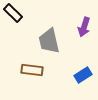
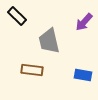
black rectangle: moved 4 px right, 3 px down
purple arrow: moved 5 px up; rotated 24 degrees clockwise
blue rectangle: rotated 42 degrees clockwise
